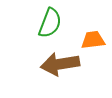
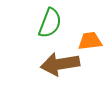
orange trapezoid: moved 3 px left, 1 px down
